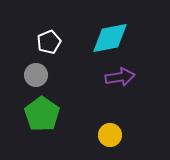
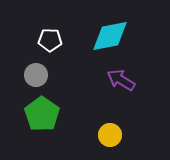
cyan diamond: moved 2 px up
white pentagon: moved 1 px right, 2 px up; rotated 25 degrees clockwise
purple arrow: moved 1 px right, 3 px down; rotated 140 degrees counterclockwise
